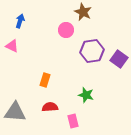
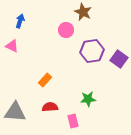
orange rectangle: rotated 24 degrees clockwise
green star: moved 2 px right, 4 px down; rotated 21 degrees counterclockwise
